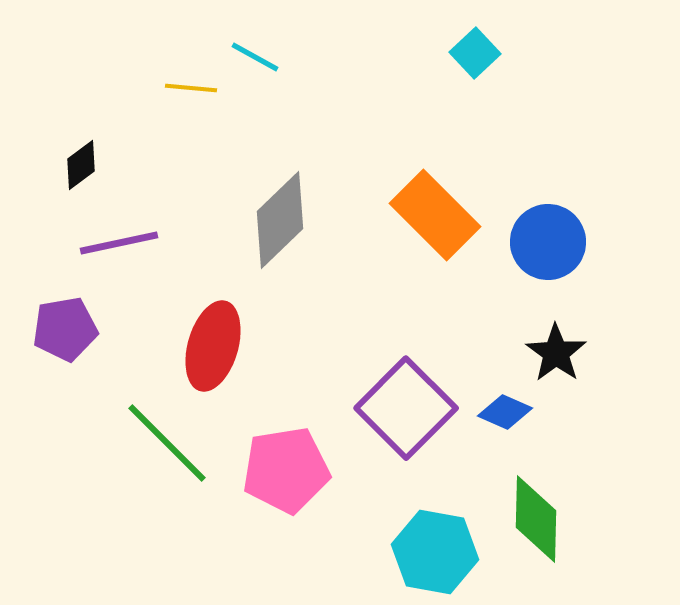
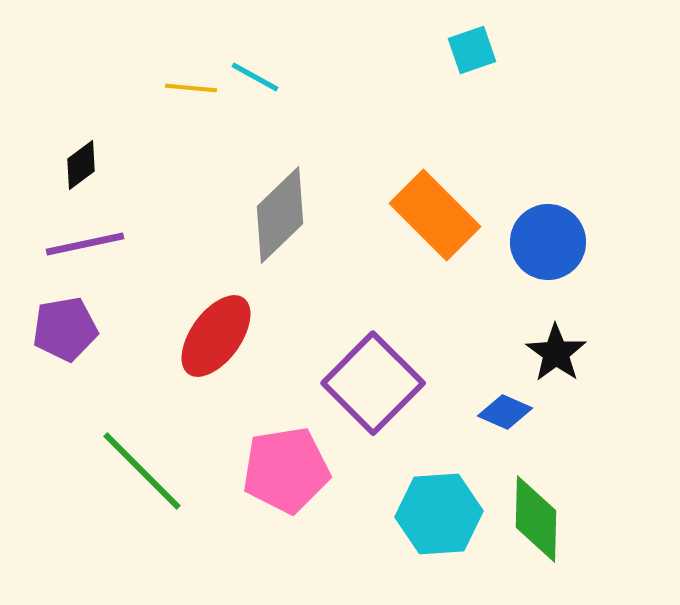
cyan square: moved 3 px left, 3 px up; rotated 24 degrees clockwise
cyan line: moved 20 px down
gray diamond: moved 5 px up
purple line: moved 34 px left, 1 px down
red ellipse: moved 3 px right, 10 px up; rotated 20 degrees clockwise
purple square: moved 33 px left, 25 px up
green line: moved 25 px left, 28 px down
cyan hexagon: moved 4 px right, 38 px up; rotated 14 degrees counterclockwise
